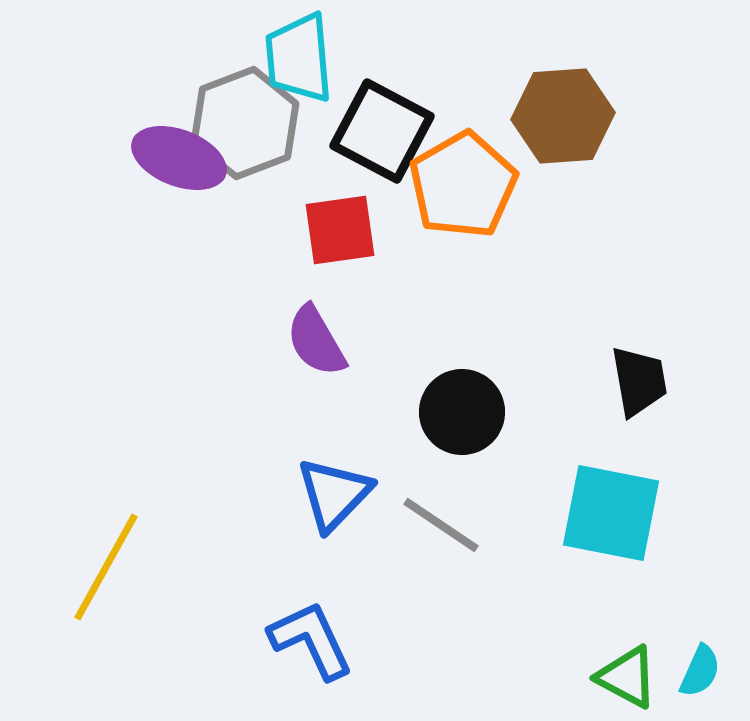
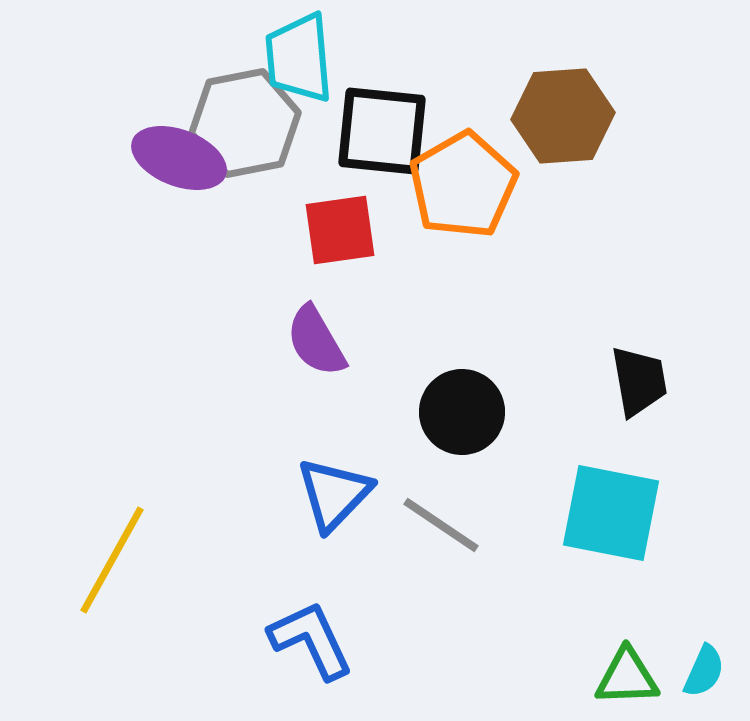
gray hexagon: rotated 10 degrees clockwise
black square: rotated 22 degrees counterclockwise
yellow line: moved 6 px right, 7 px up
cyan semicircle: moved 4 px right
green triangle: rotated 30 degrees counterclockwise
